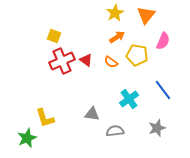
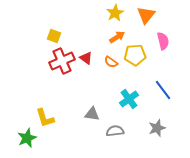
pink semicircle: rotated 36 degrees counterclockwise
yellow pentagon: moved 2 px left; rotated 15 degrees counterclockwise
red triangle: moved 2 px up
